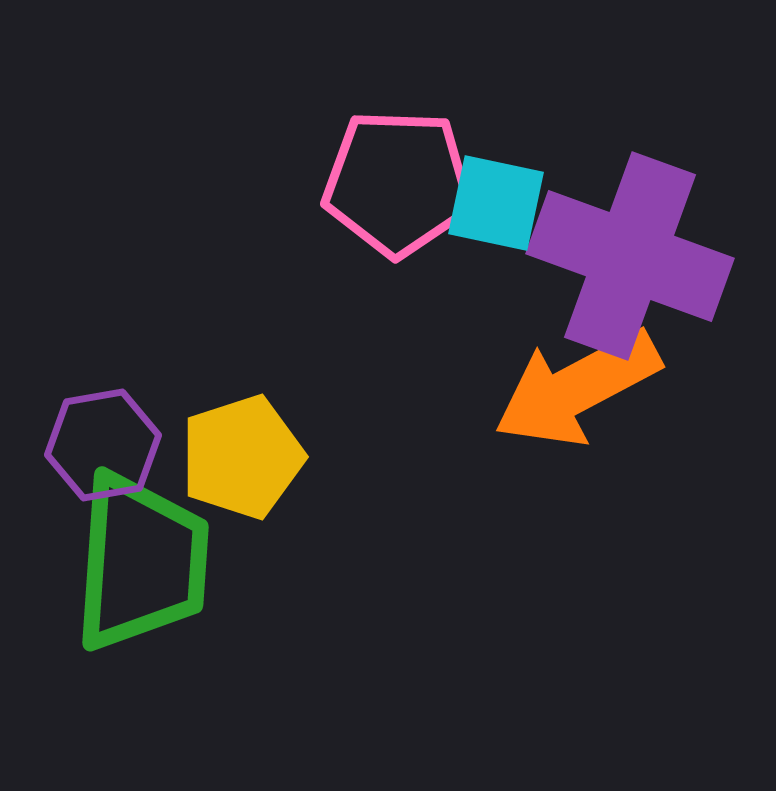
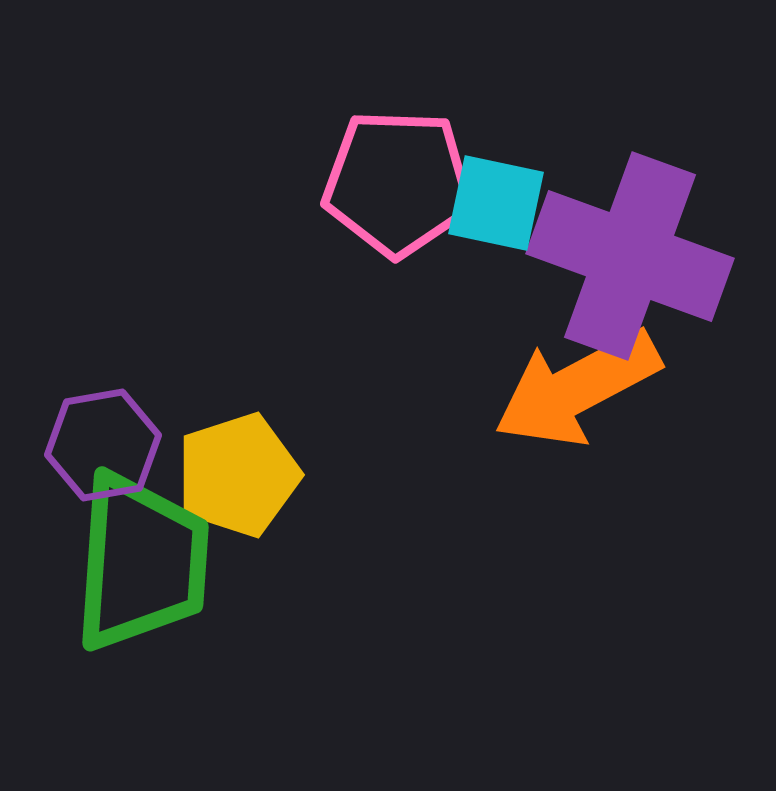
yellow pentagon: moved 4 px left, 18 px down
